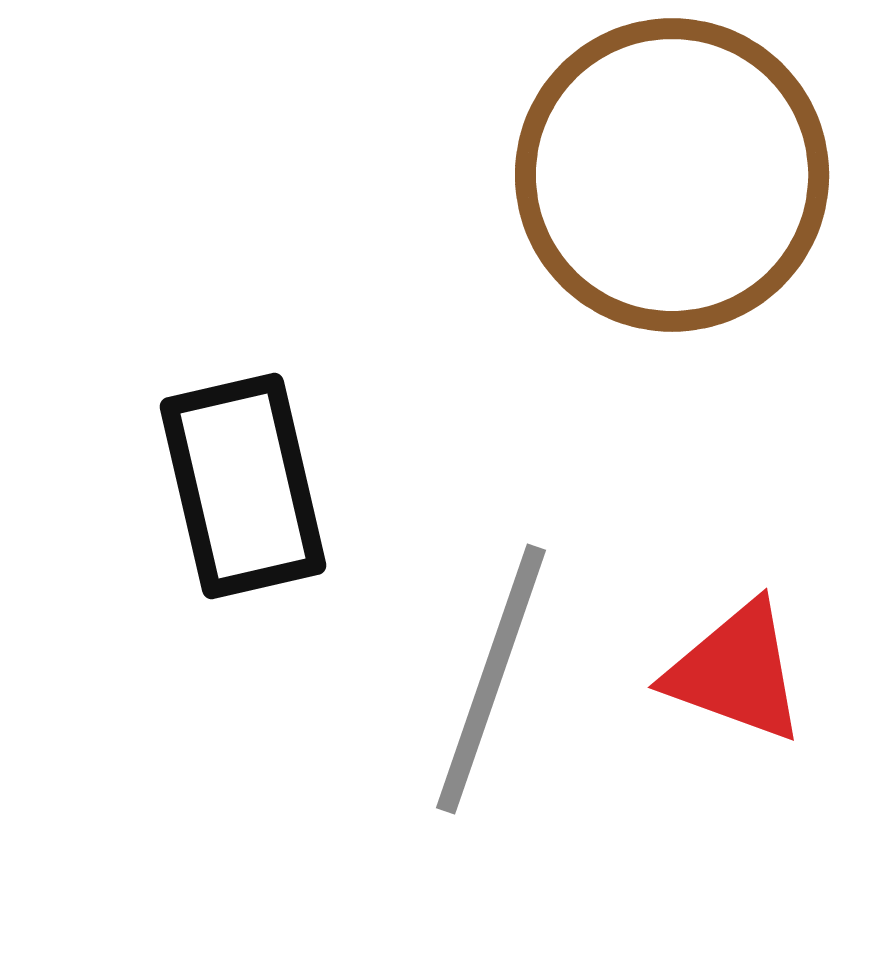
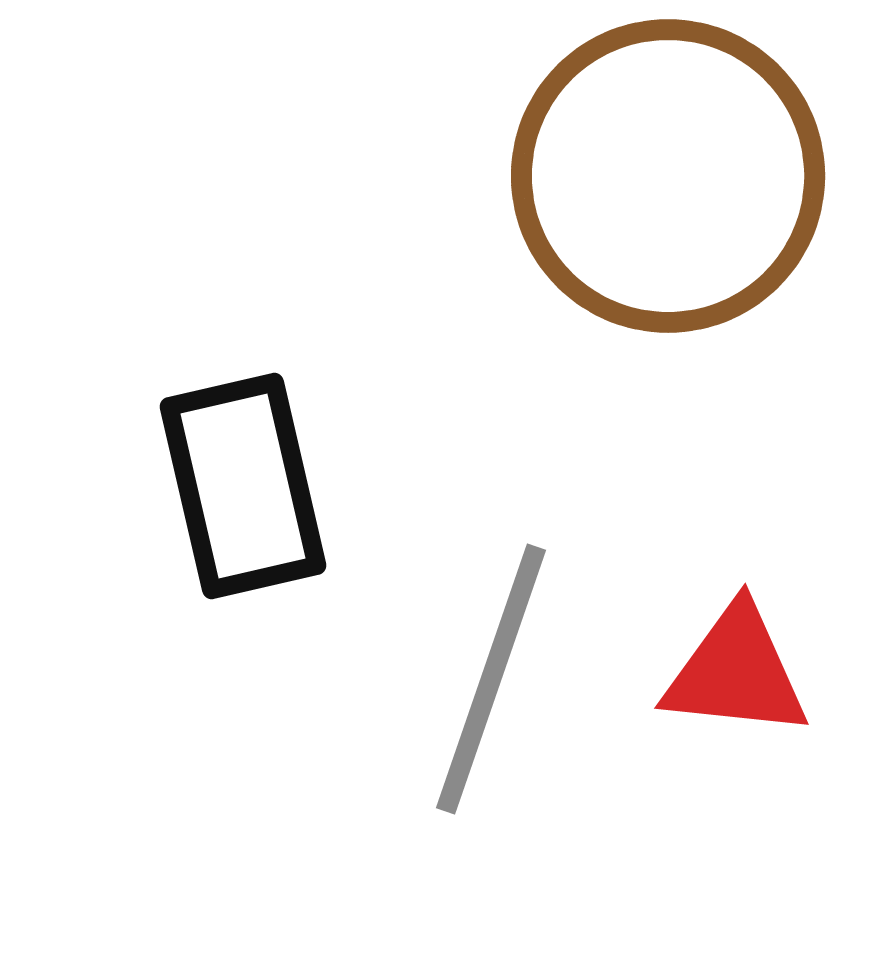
brown circle: moved 4 px left, 1 px down
red triangle: rotated 14 degrees counterclockwise
